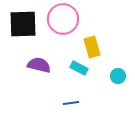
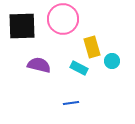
black square: moved 1 px left, 2 px down
cyan circle: moved 6 px left, 15 px up
